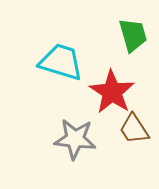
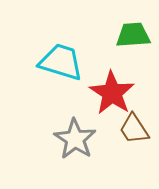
green trapezoid: rotated 78 degrees counterclockwise
red star: moved 1 px down
gray star: rotated 27 degrees clockwise
